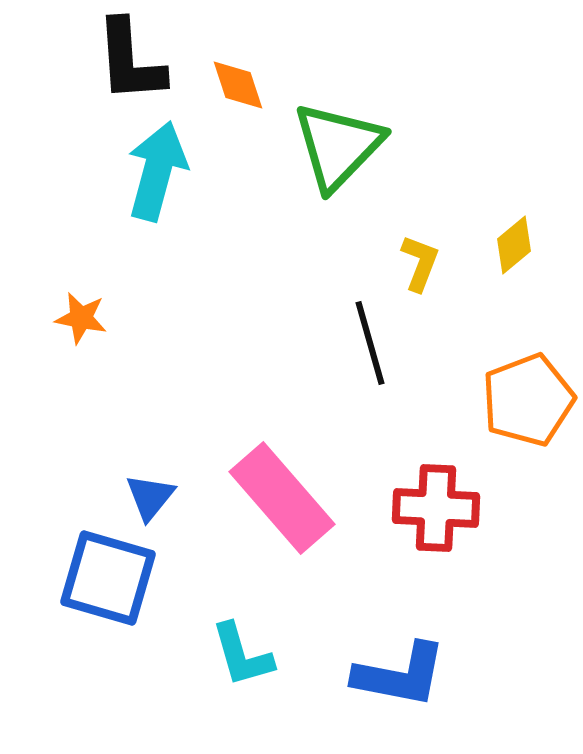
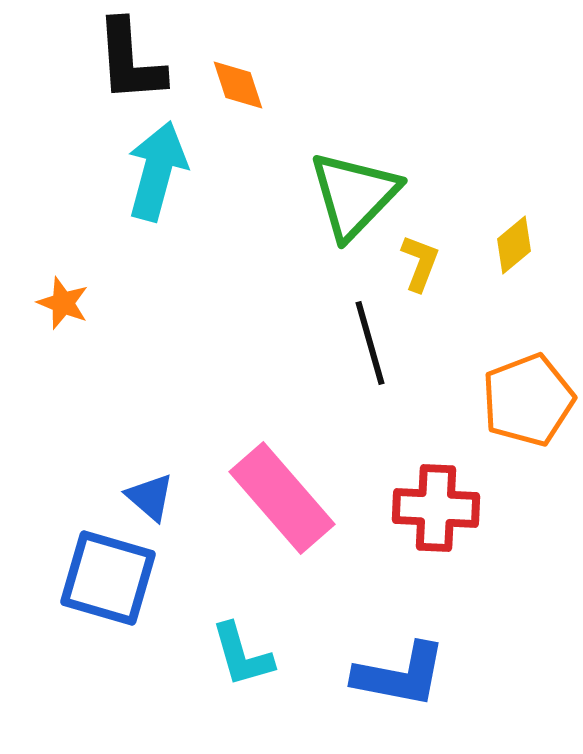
green triangle: moved 16 px right, 49 px down
orange star: moved 18 px left, 15 px up; rotated 10 degrees clockwise
blue triangle: rotated 28 degrees counterclockwise
